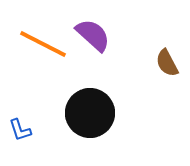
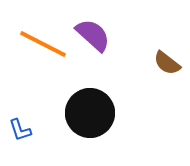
brown semicircle: rotated 24 degrees counterclockwise
